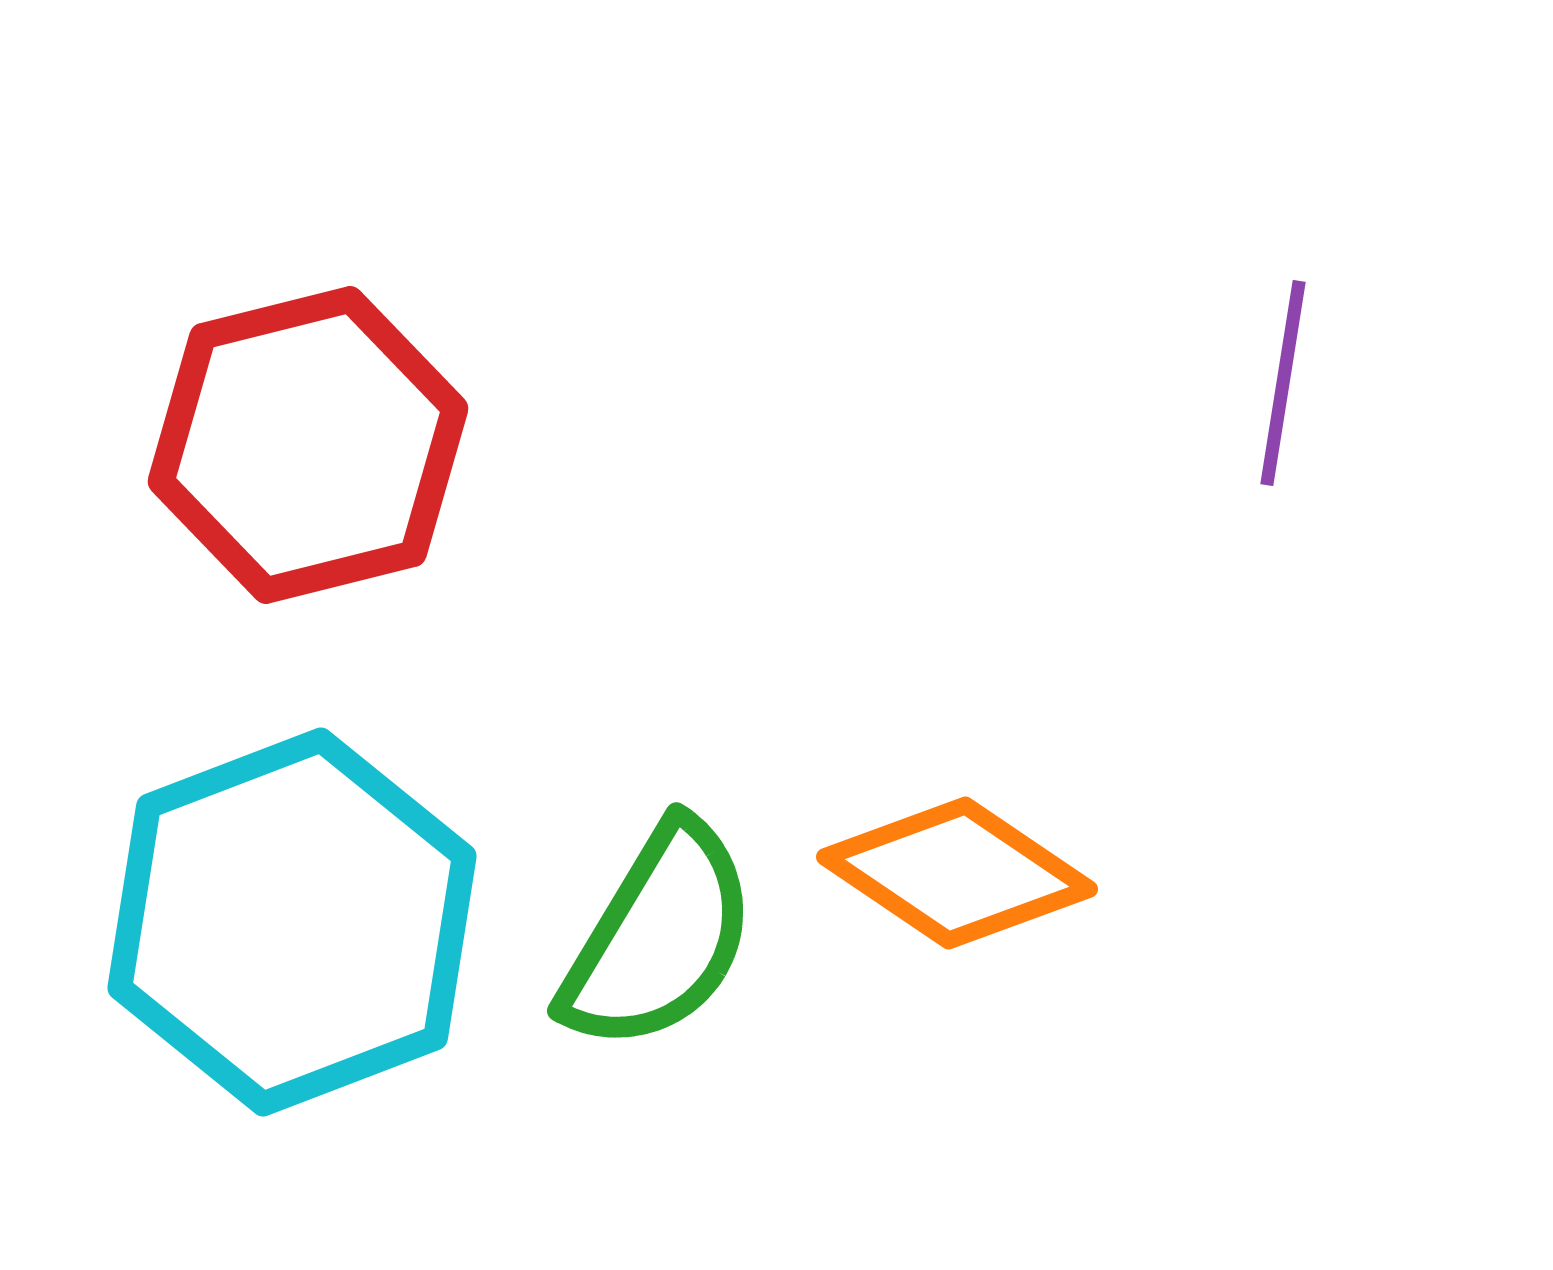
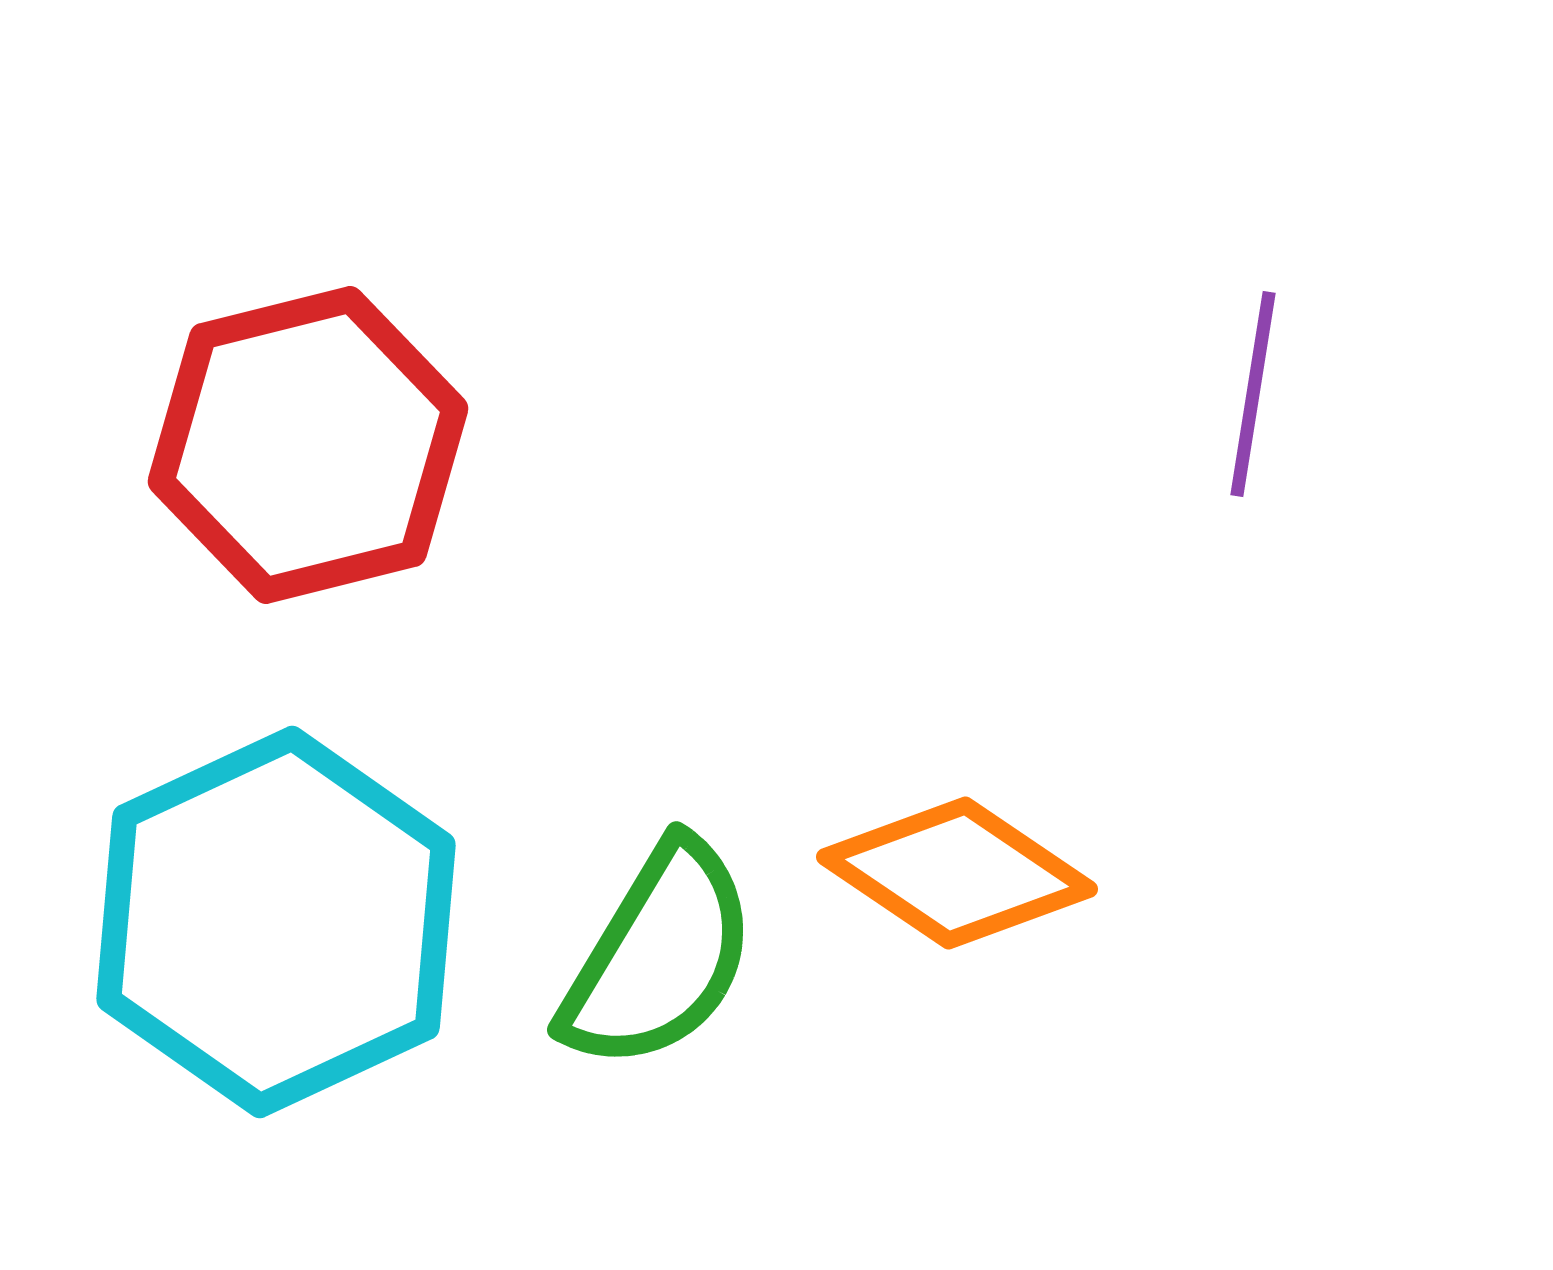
purple line: moved 30 px left, 11 px down
cyan hexagon: moved 16 px left; rotated 4 degrees counterclockwise
green semicircle: moved 19 px down
